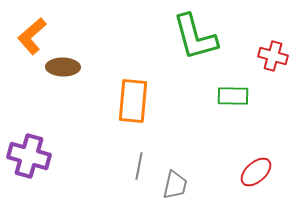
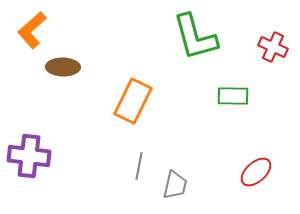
orange L-shape: moved 6 px up
red cross: moved 9 px up; rotated 8 degrees clockwise
orange rectangle: rotated 21 degrees clockwise
purple cross: rotated 9 degrees counterclockwise
